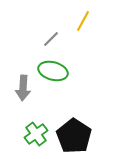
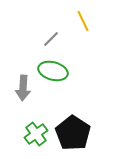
yellow line: rotated 55 degrees counterclockwise
black pentagon: moved 1 px left, 3 px up
